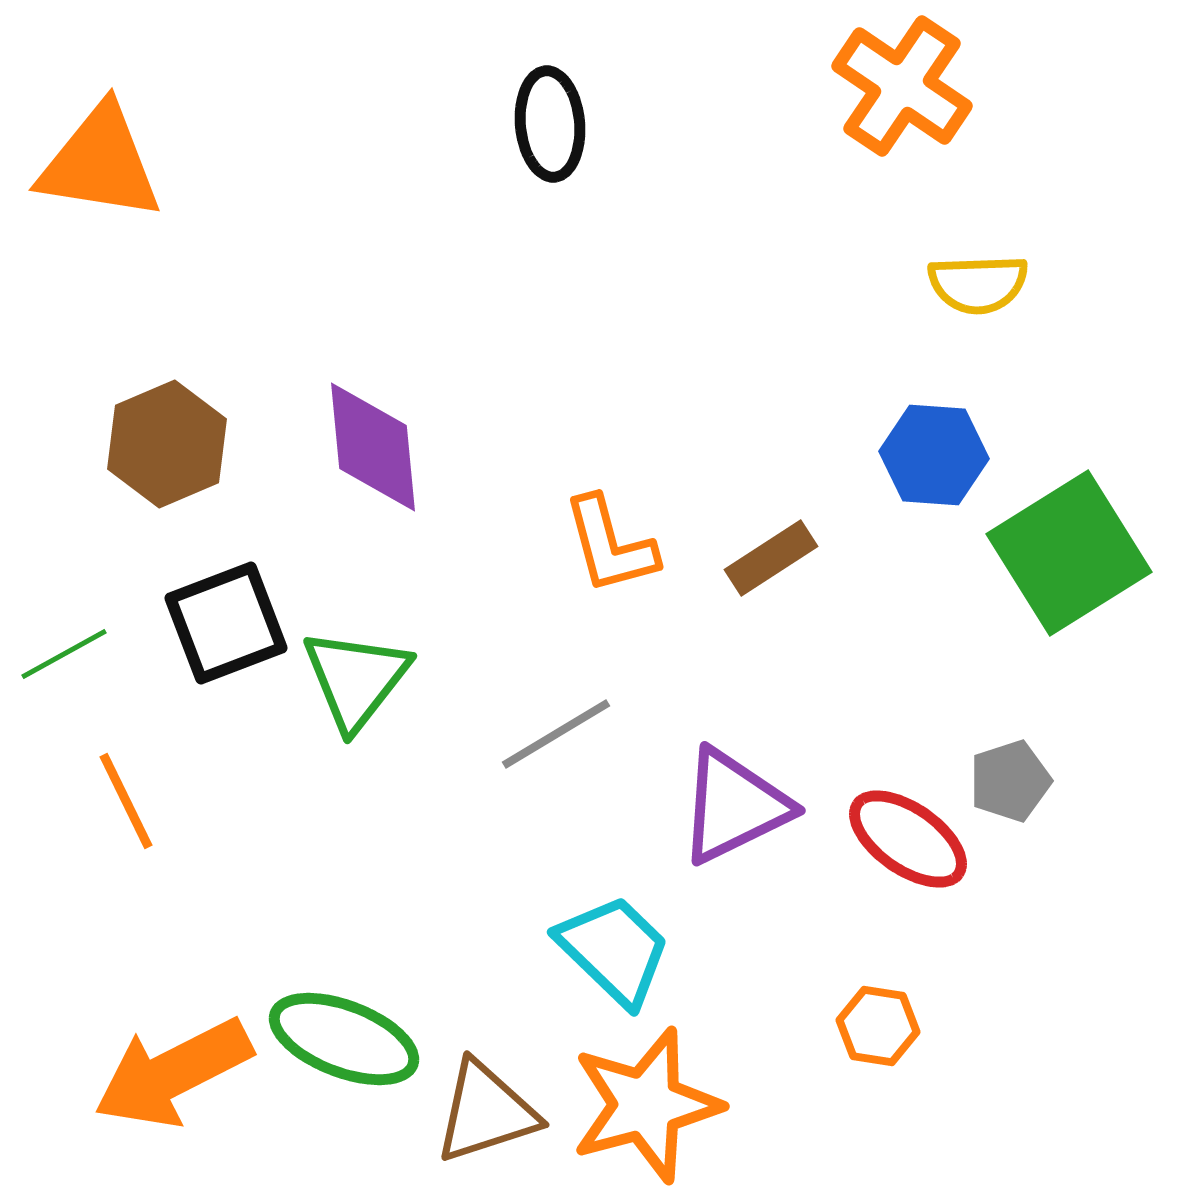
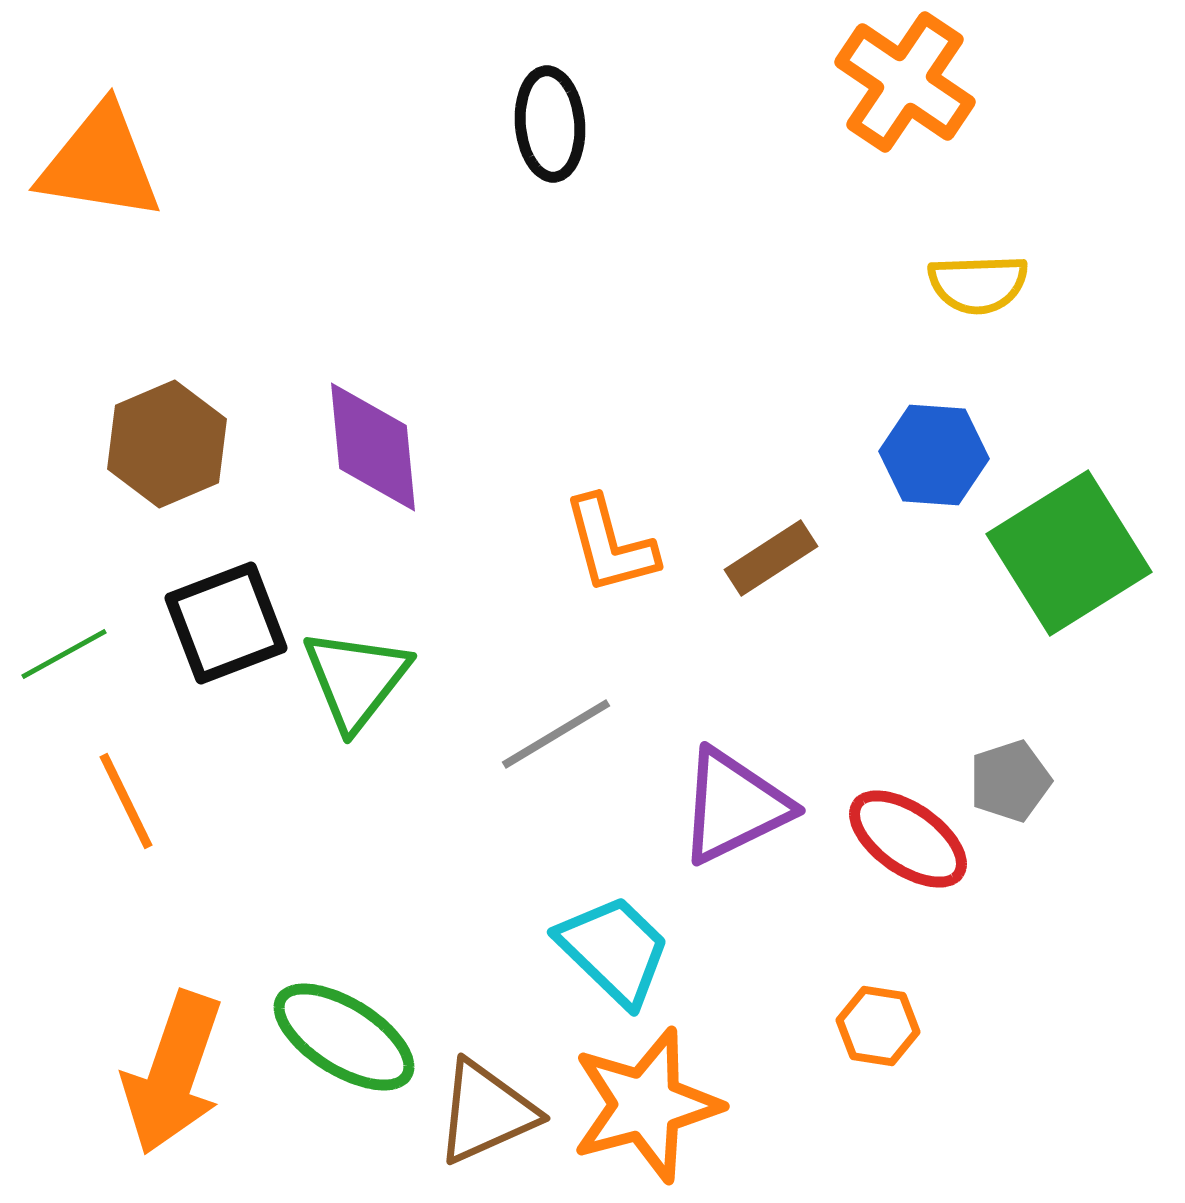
orange cross: moved 3 px right, 4 px up
green ellipse: moved 2 px up; rotated 11 degrees clockwise
orange arrow: rotated 44 degrees counterclockwise
brown triangle: rotated 6 degrees counterclockwise
